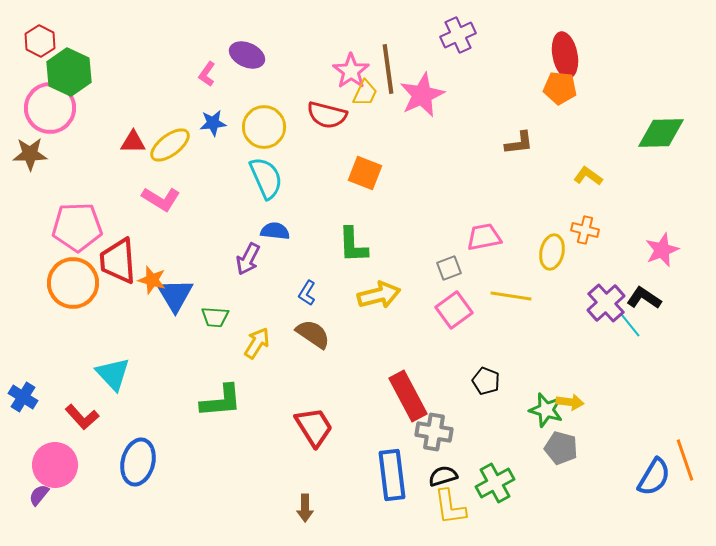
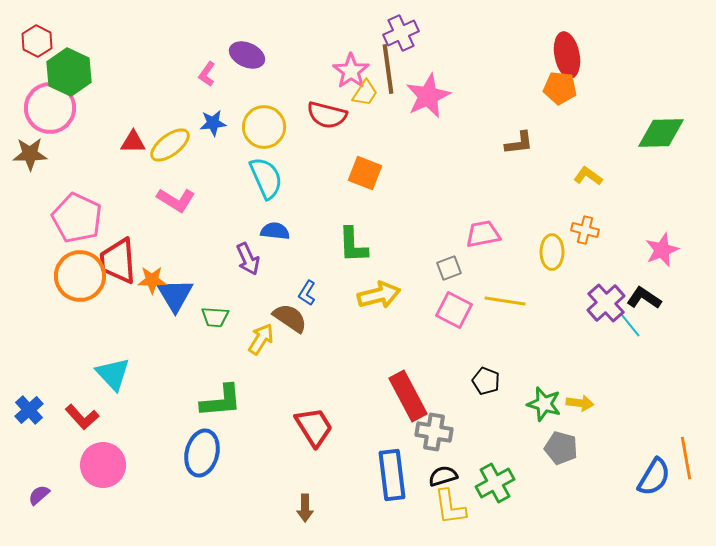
purple cross at (458, 35): moved 57 px left, 2 px up
red hexagon at (40, 41): moved 3 px left
red ellipse at (565, 55): moved 2 px right
yellow trapezoid at (365, 93): rotated 8 degrees clockwise
pink star at (422, 95): moved 6 px right, 1 px down
pink L-shape at (161, 199): moved 15 px right, 1 px down
pink pentagon at (77, 227): moved 9 px up; rotated 27 degrees clockwise
pink trapezoid at (484, 237): moved 1 px left, 3 px up
yellow ellipse at (552, 252): rotated 12 degrees counterclockwise
purple arrow at (248, 259): rotated 52 degrees counterclockwise
orange star at (152, 280): rotated 16 degrees counterclockwise
orange circle at (73, 283): moved 7 px right, 7 px up
yellow line at (511, 296): moved 6 px left, 5 px down
pink square at (454, 310): rotated 27 degrees counterclockwise
brown semicircle at (313, 334): moved 23 px left, 16 px up
yellow arrow at (257, 343): moved 4 px right, 4 px up
blue cross at (23, 397): moved 6 px right, 13 px down; rotated 16 degrees clockwise
yellow arrow at (570, 402): moved 10 px right, 1 px down
green star at (546, 410): moved 2 px left, 6 px up
orange line at (685, 460): moved 1 px right, 2 px up; rotated 9 degrees clockwise
blue ellipse at (138, 462): moved 64 px right, 9 px up
pink circle at (55, 465): moved 48 px right
purple semicircle at (39, 495): rotated 10 degrees clockwise
